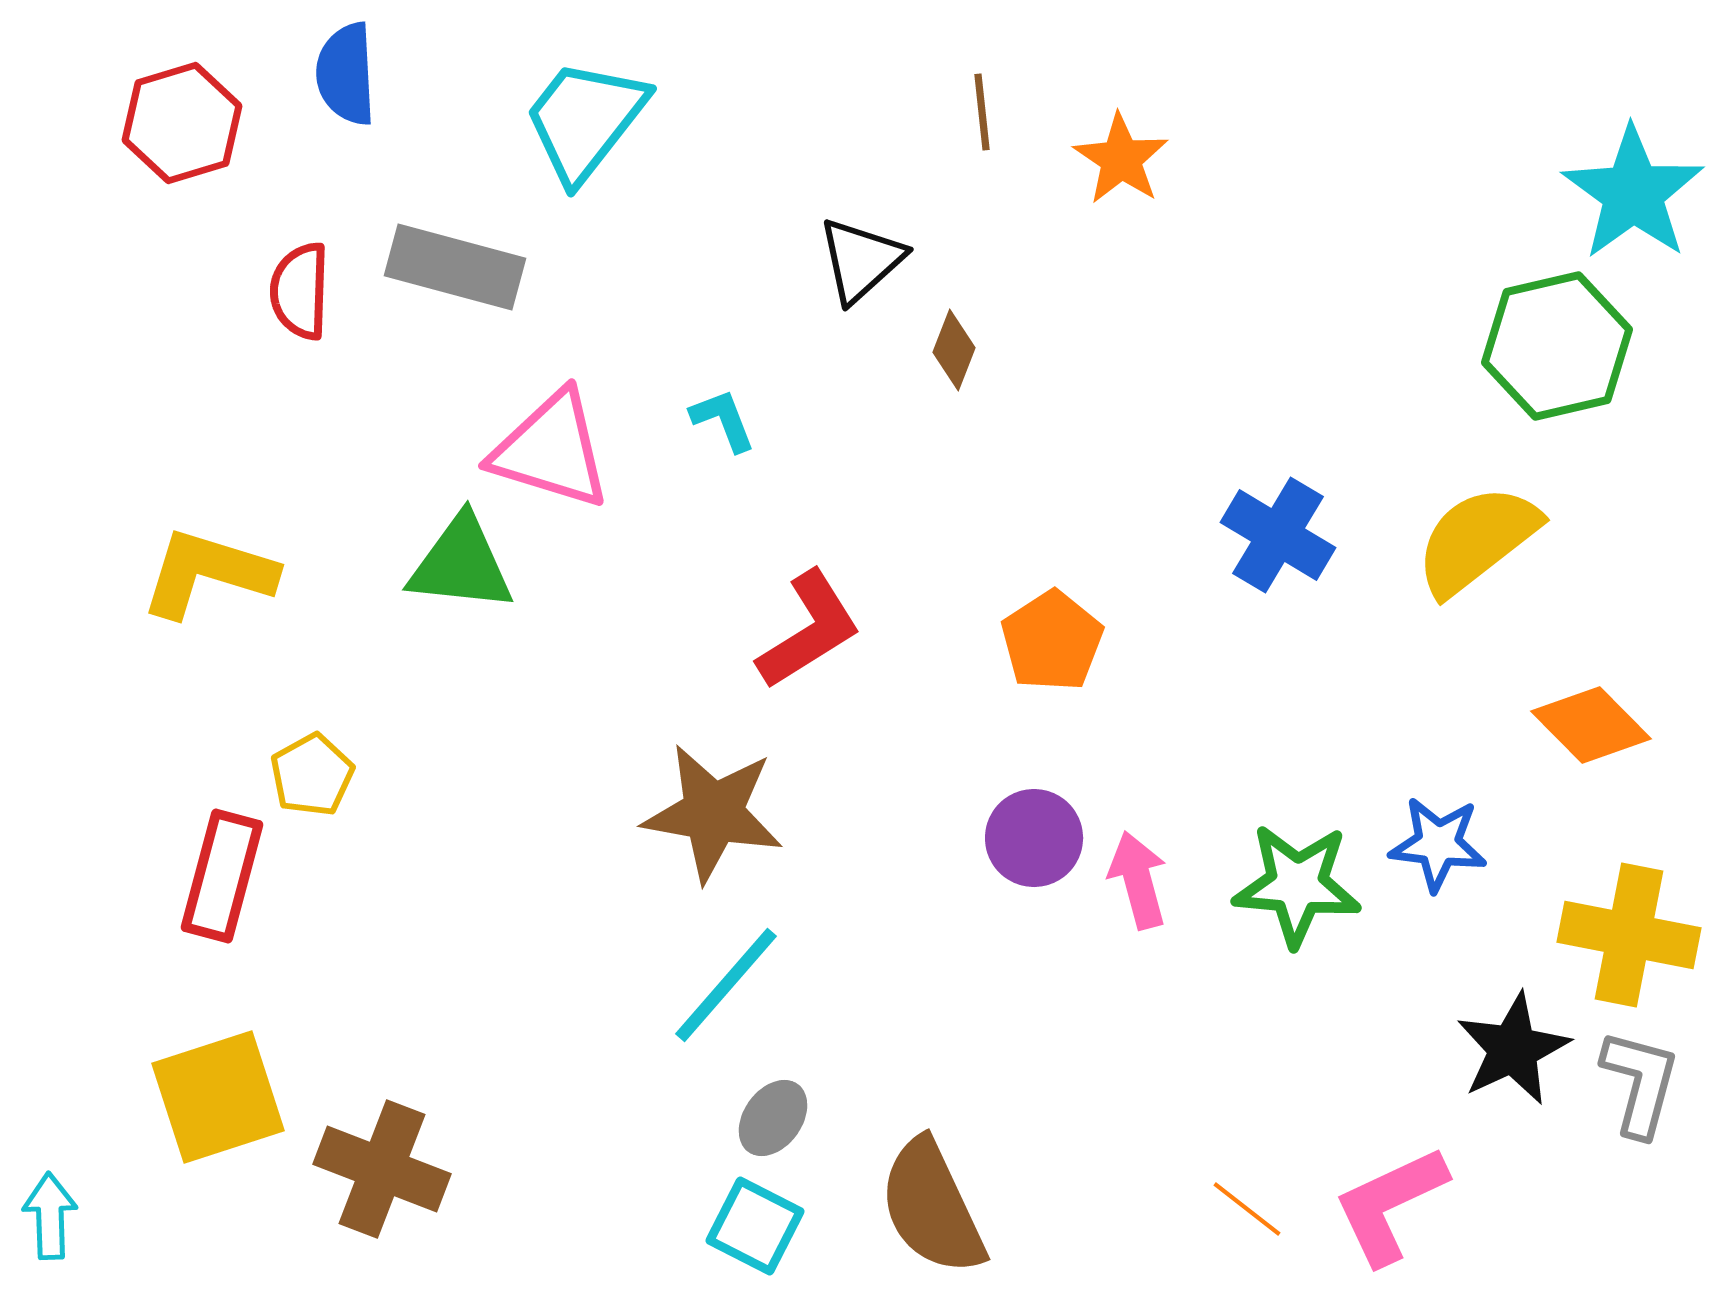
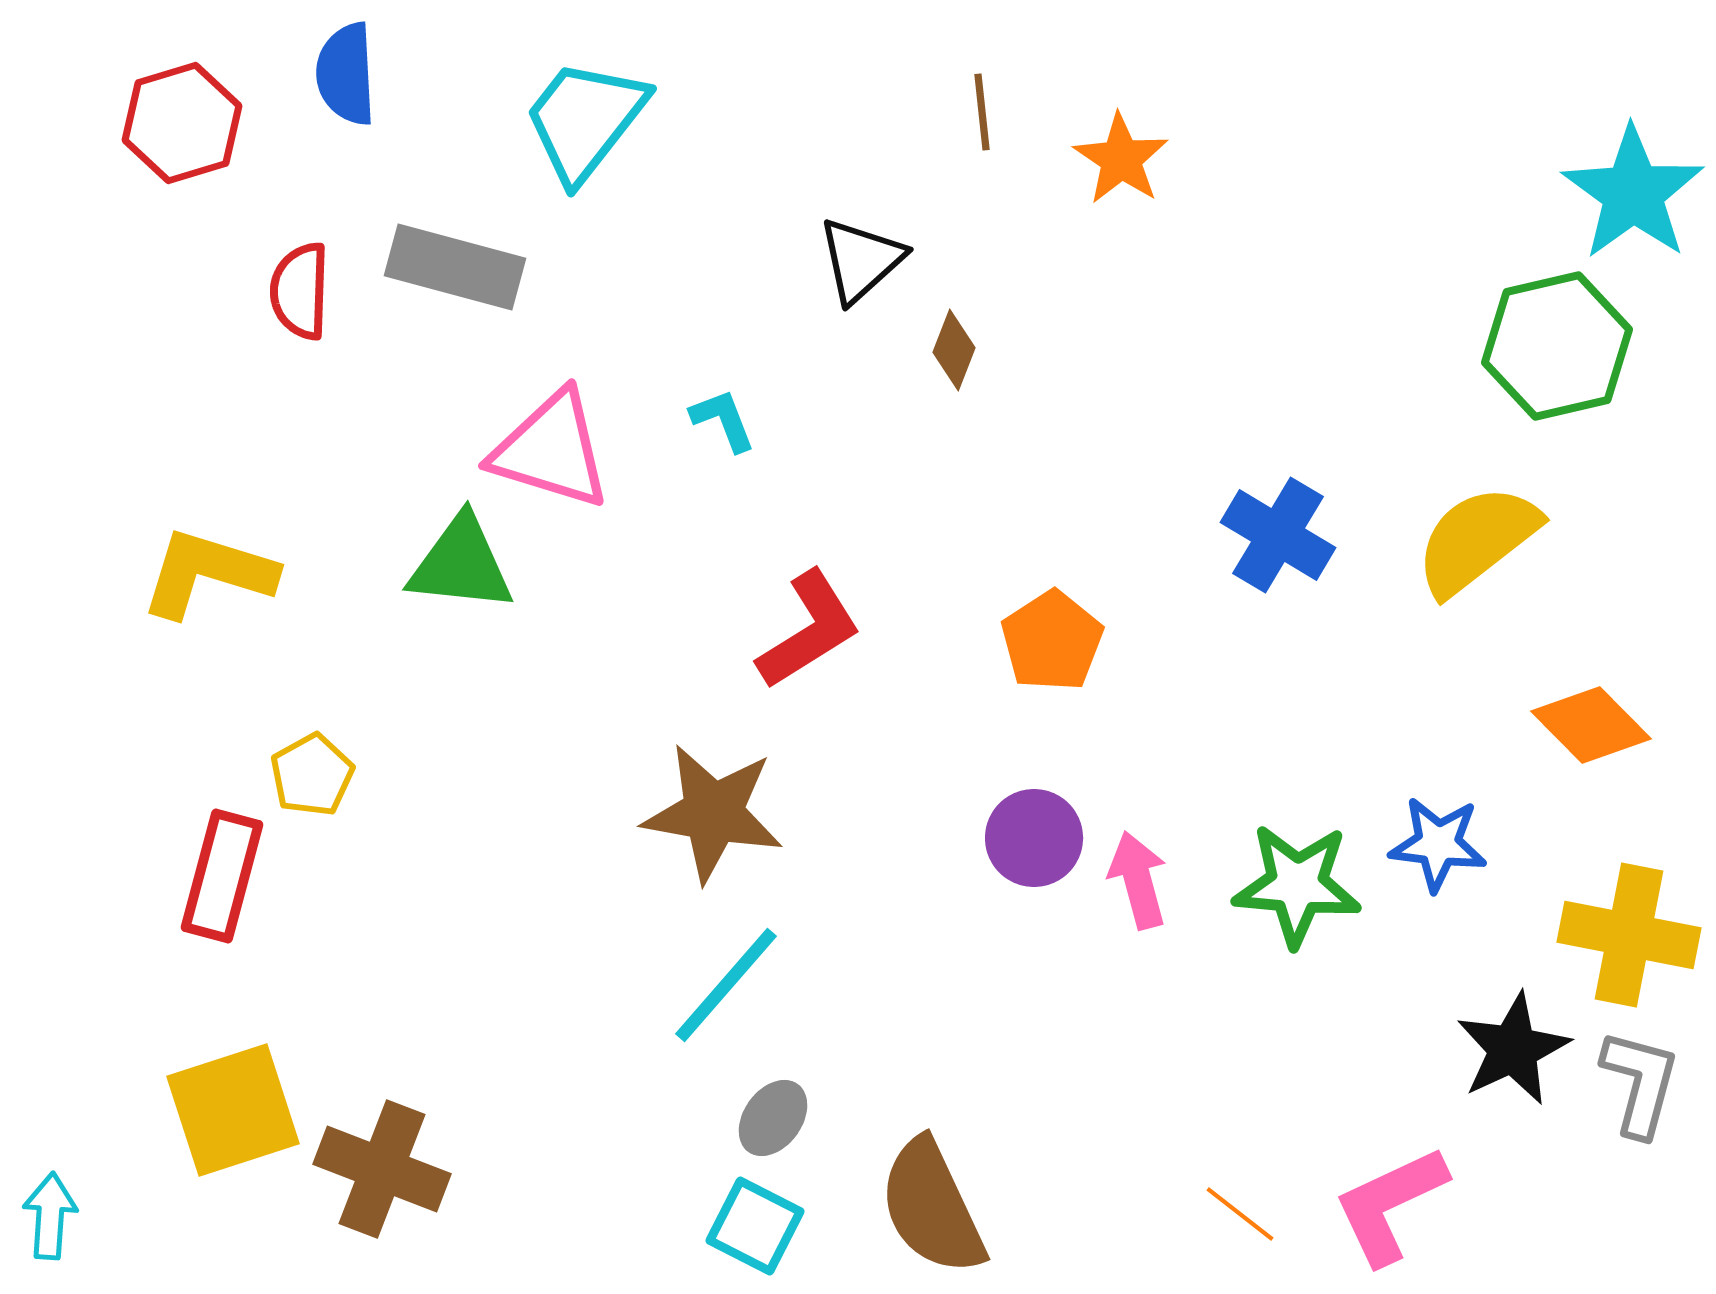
yellow square: moved 15 px right, 13 px down
orange line: moved 7 px left, 5 px down
cyan arrow: rotated 6 degrees clockwise
